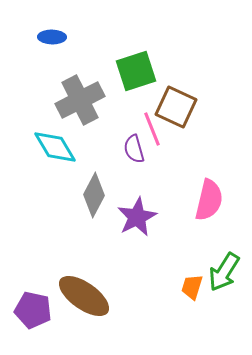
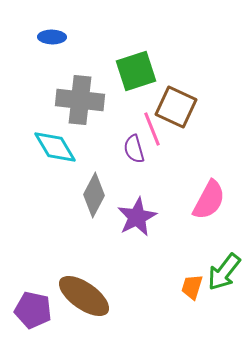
gray cross: rotated 33 degrees clockwise
pink semicircle: rotated 15 degrees clockwise
green arrow: rotated 6 degrees clockwise
